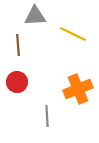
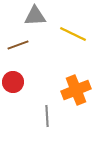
brown line: rotated 75 degrees clockwise
red circle: moved 4 px left
orange cross: moved 2 px left, 1 px down
